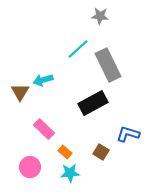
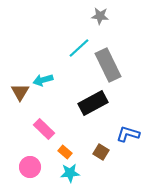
cyan line: moved 1 px right, 1 px up
